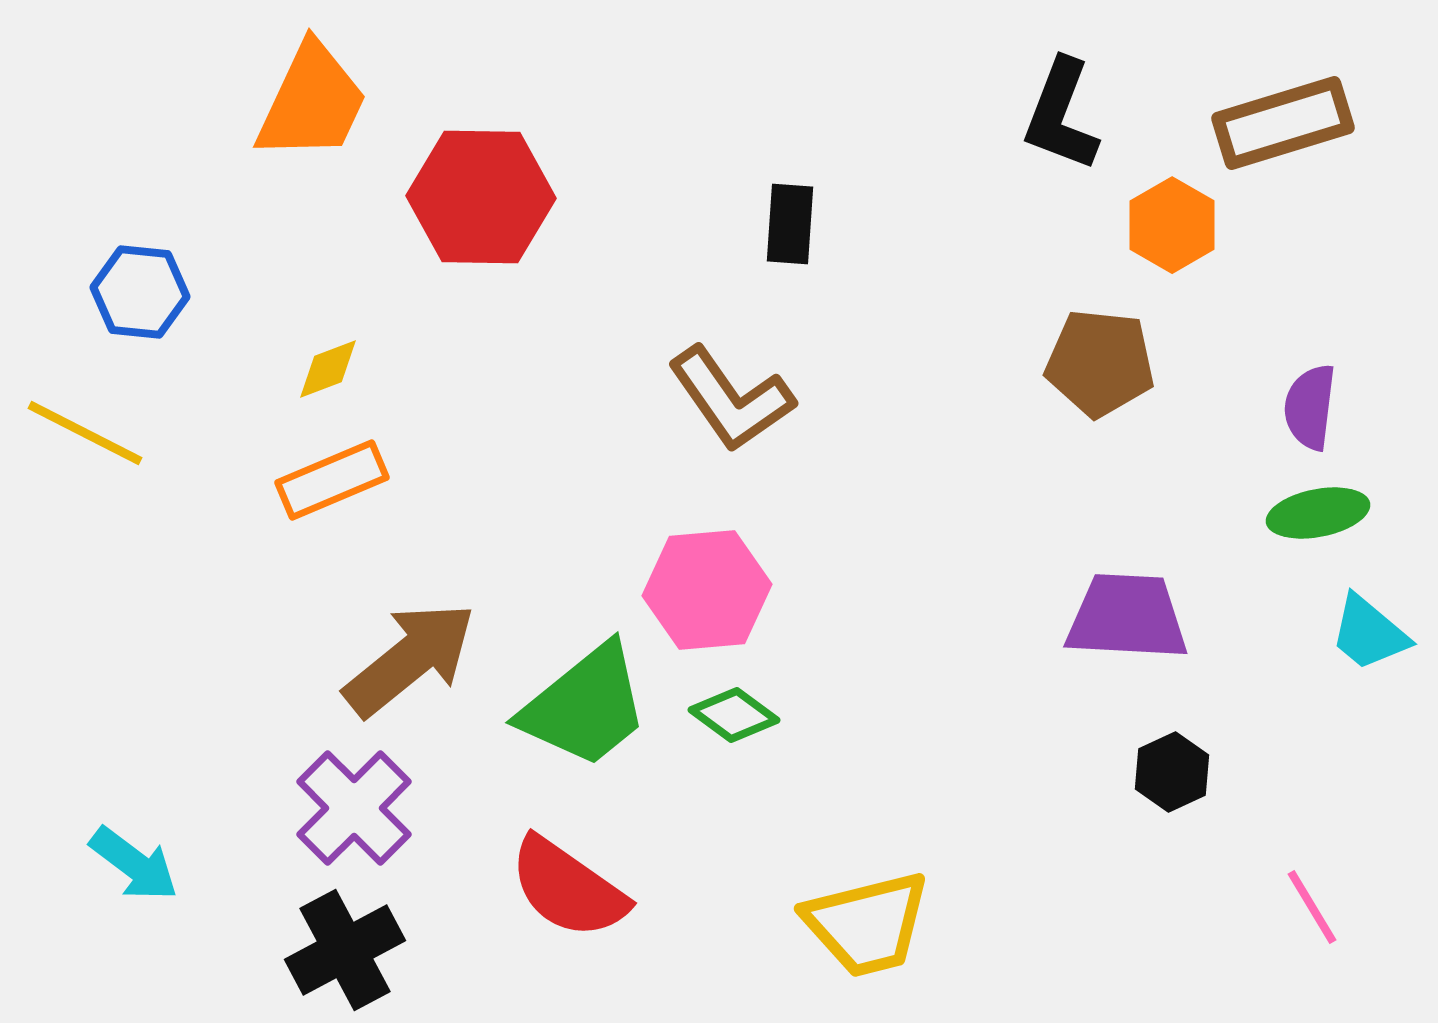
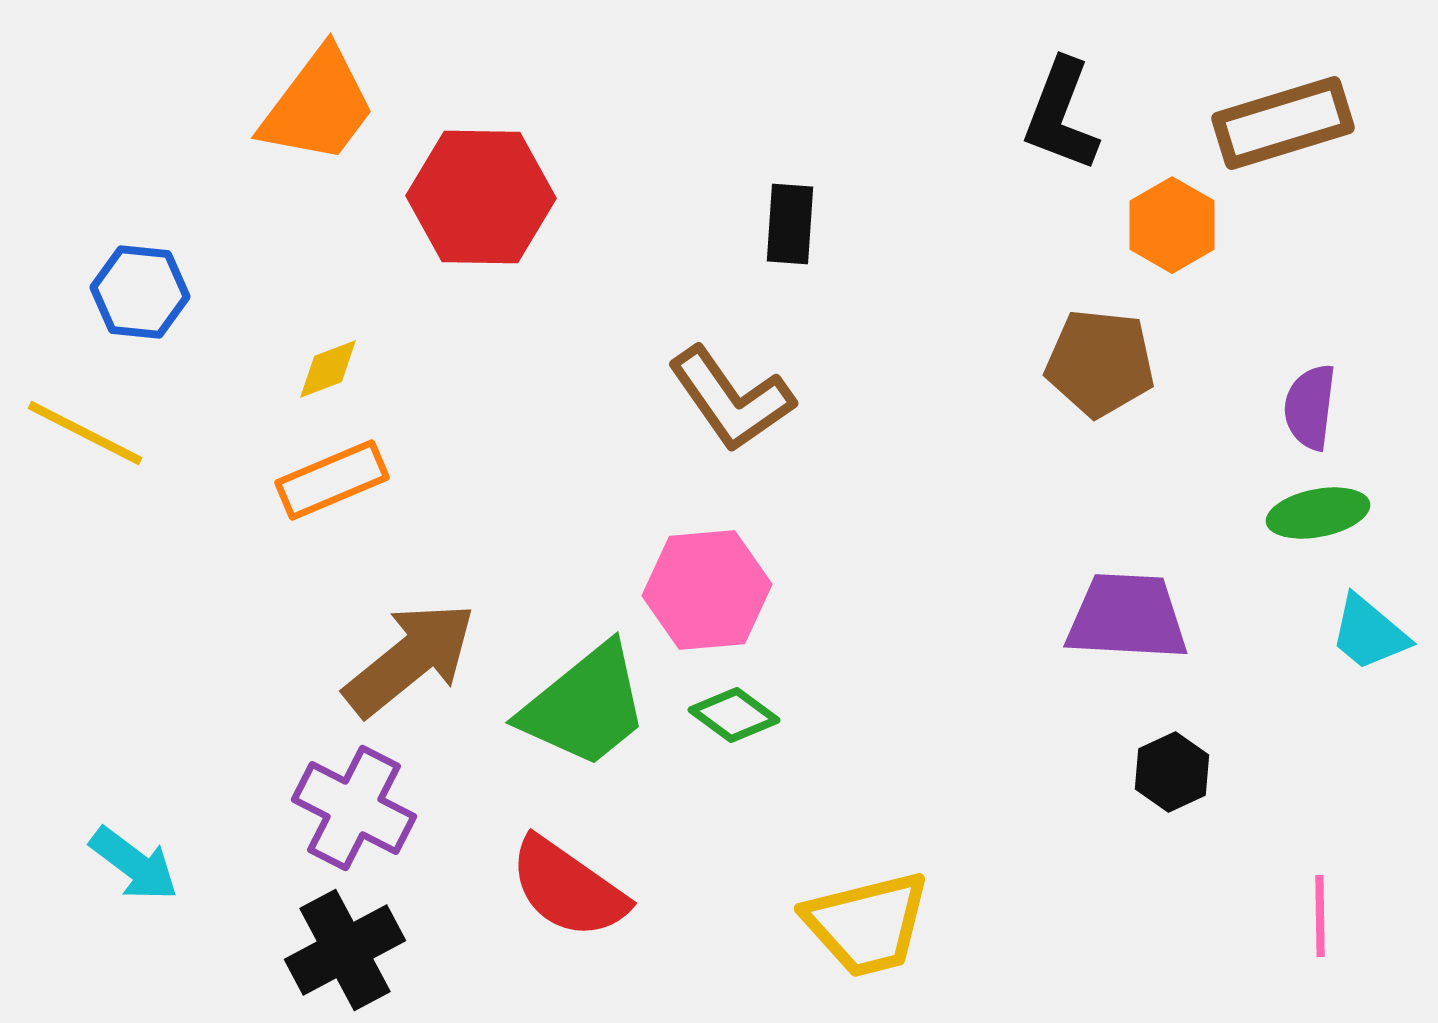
orange trapezoid: moved 6 px right, 4 px down; rotated 12 degrees clockwise
purple cross: rotated 18 degrees counterclockwise
pink line: moved 8 px right, 9 px down; rotated 30 degrees clockwise
